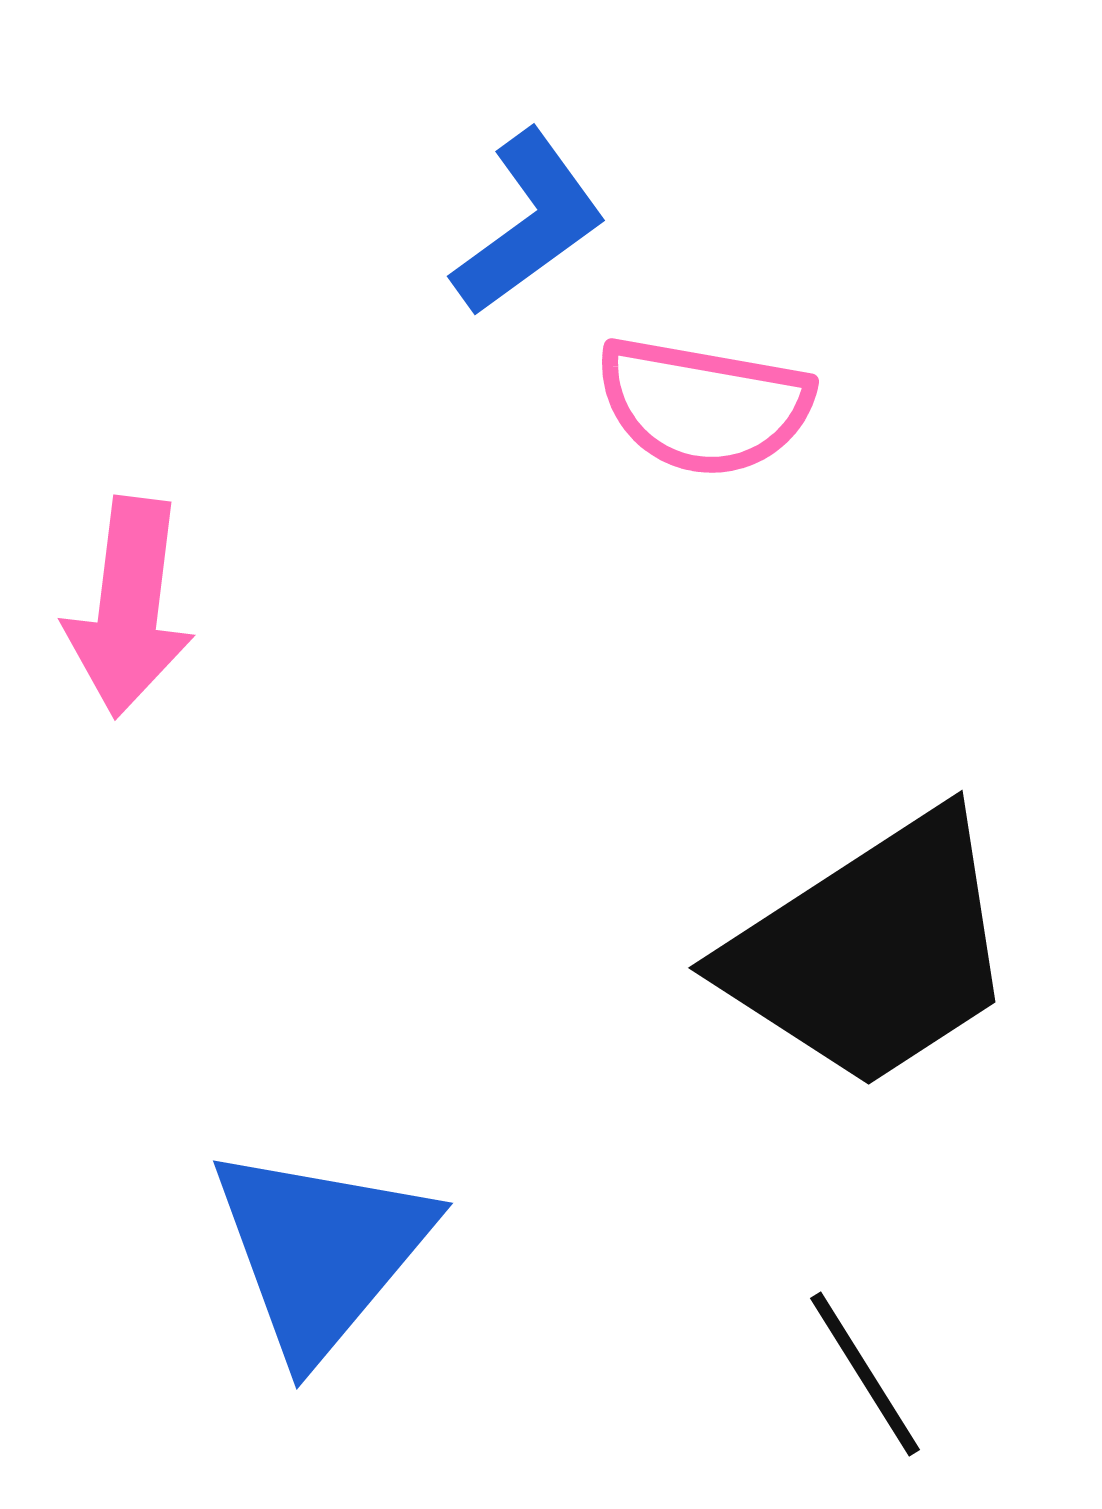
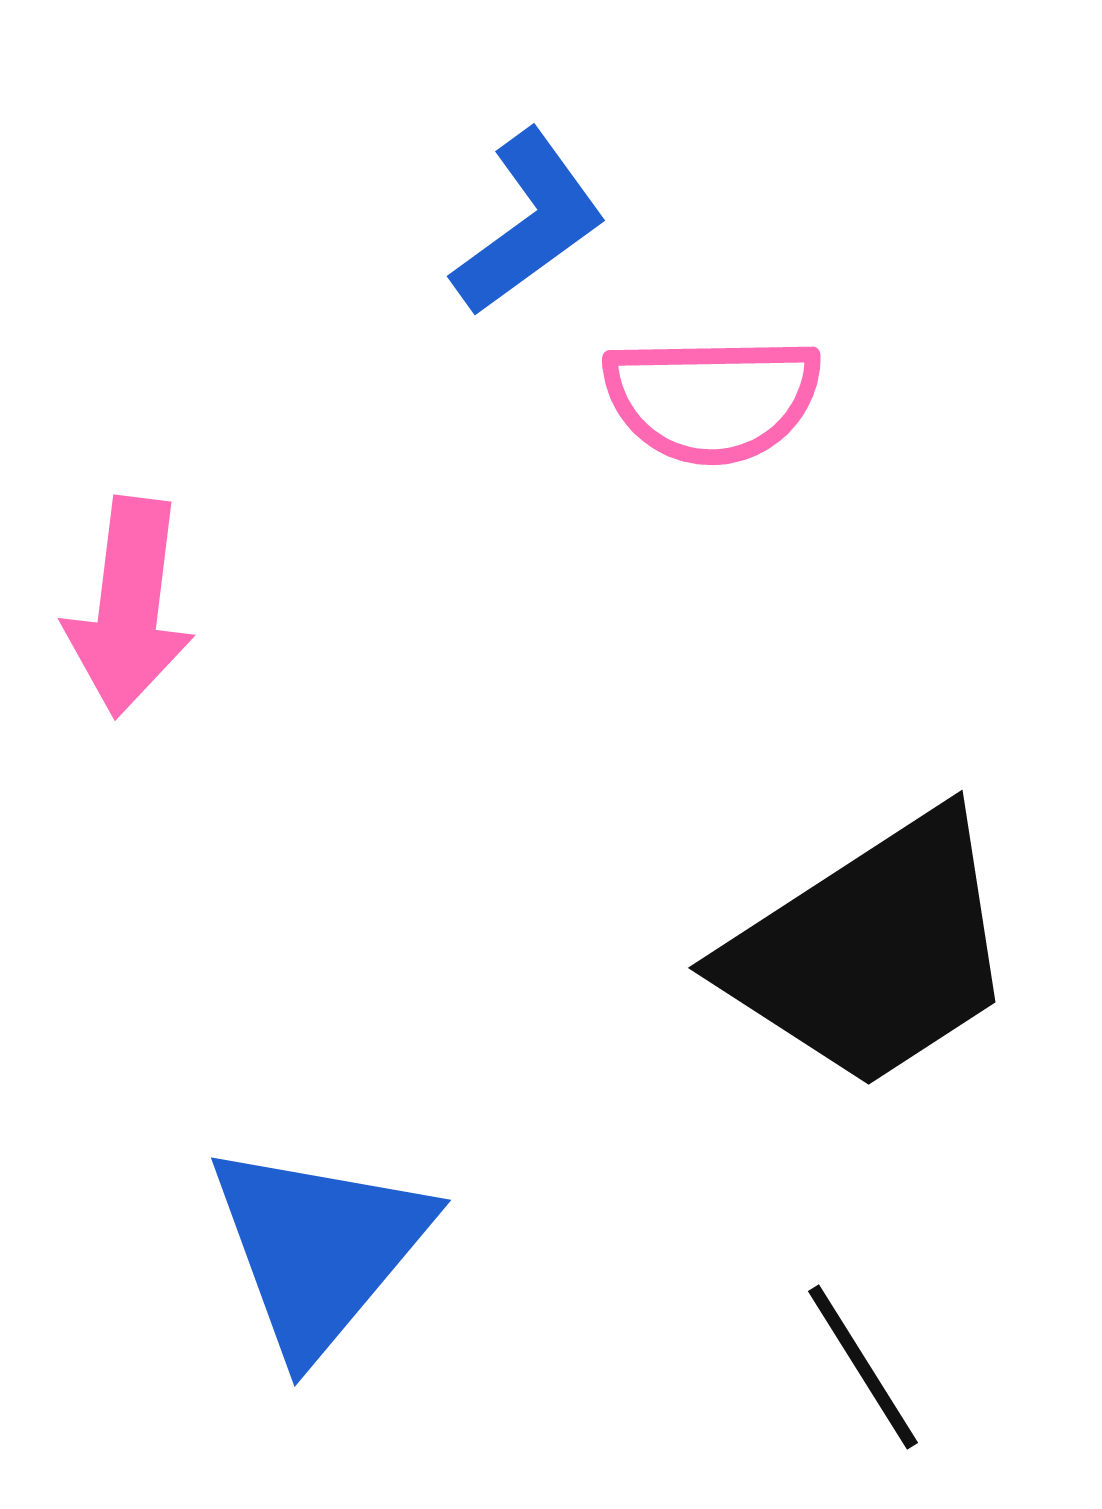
pink semicircle: moved 8 px right, 7 px up; rotated 11 degrees counterclockwise
blue triangle: moved 2 px left, 3 px up
black line: moved 2 px left, 7 px up
